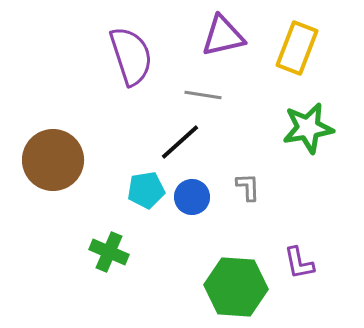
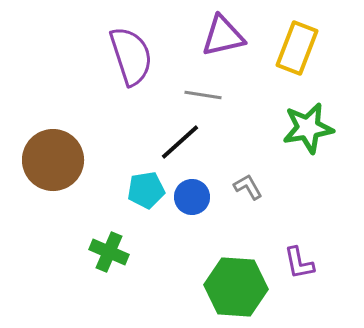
gray L-shape: rotated 28 degrees counterclockwise
